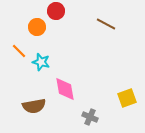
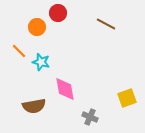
red circle: moved 2 px right, 2 px down
